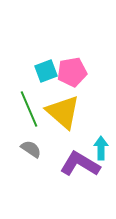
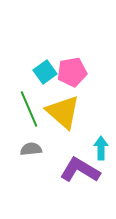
cyan square: moved 1 px left, 1 px down; rotated 15 degrees counterclockwise
gray semicircle: rotated 40 degrees counterclockwise
purple L-shape: moved 6 px down
